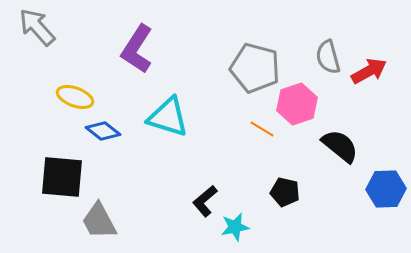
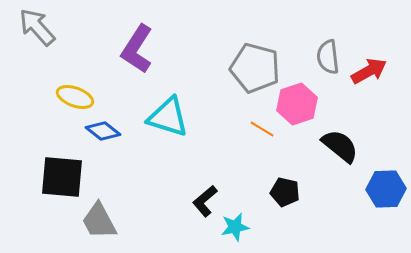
gray semicircle: rotated 8 degrees clockwise
